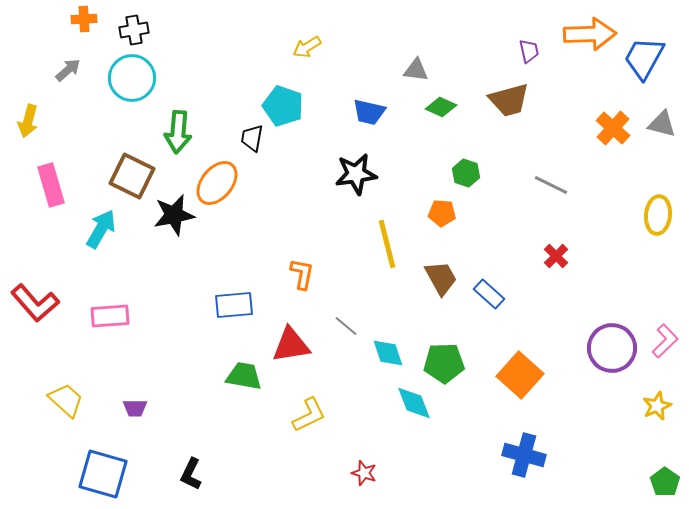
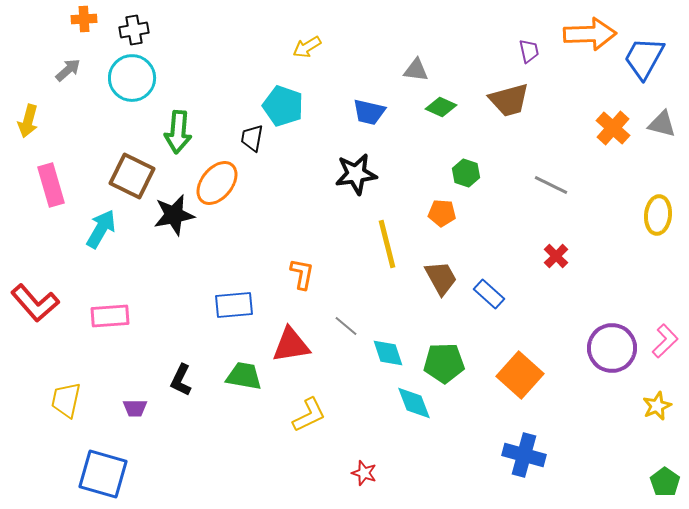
yellow trapezoid at (66, 400): rotated 120 degrees counterclockwise
black L-shape at (191, 474): moved 10 px left, 94 px up
